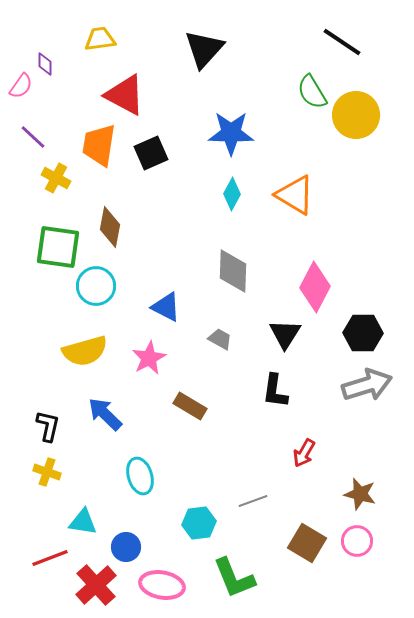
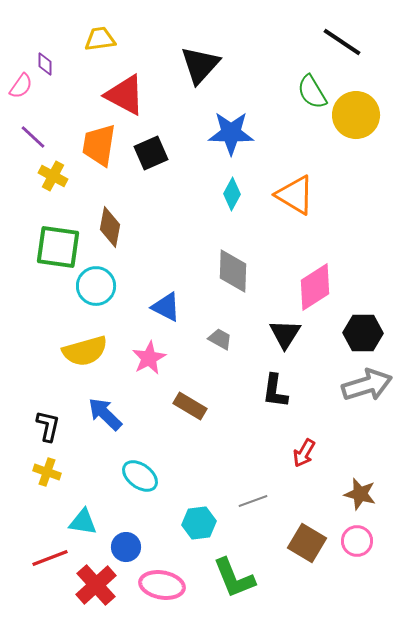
black triangle at (204, 49): moved 4 px left, 16 px down
yellow cross at (56, 178): moved 3 px left, 2 px up
pink diamond at (315, 287): rotated 30 degrees clockwise
cyan ellipse at (140, 476): rotated 36 degrees counterclockwise
